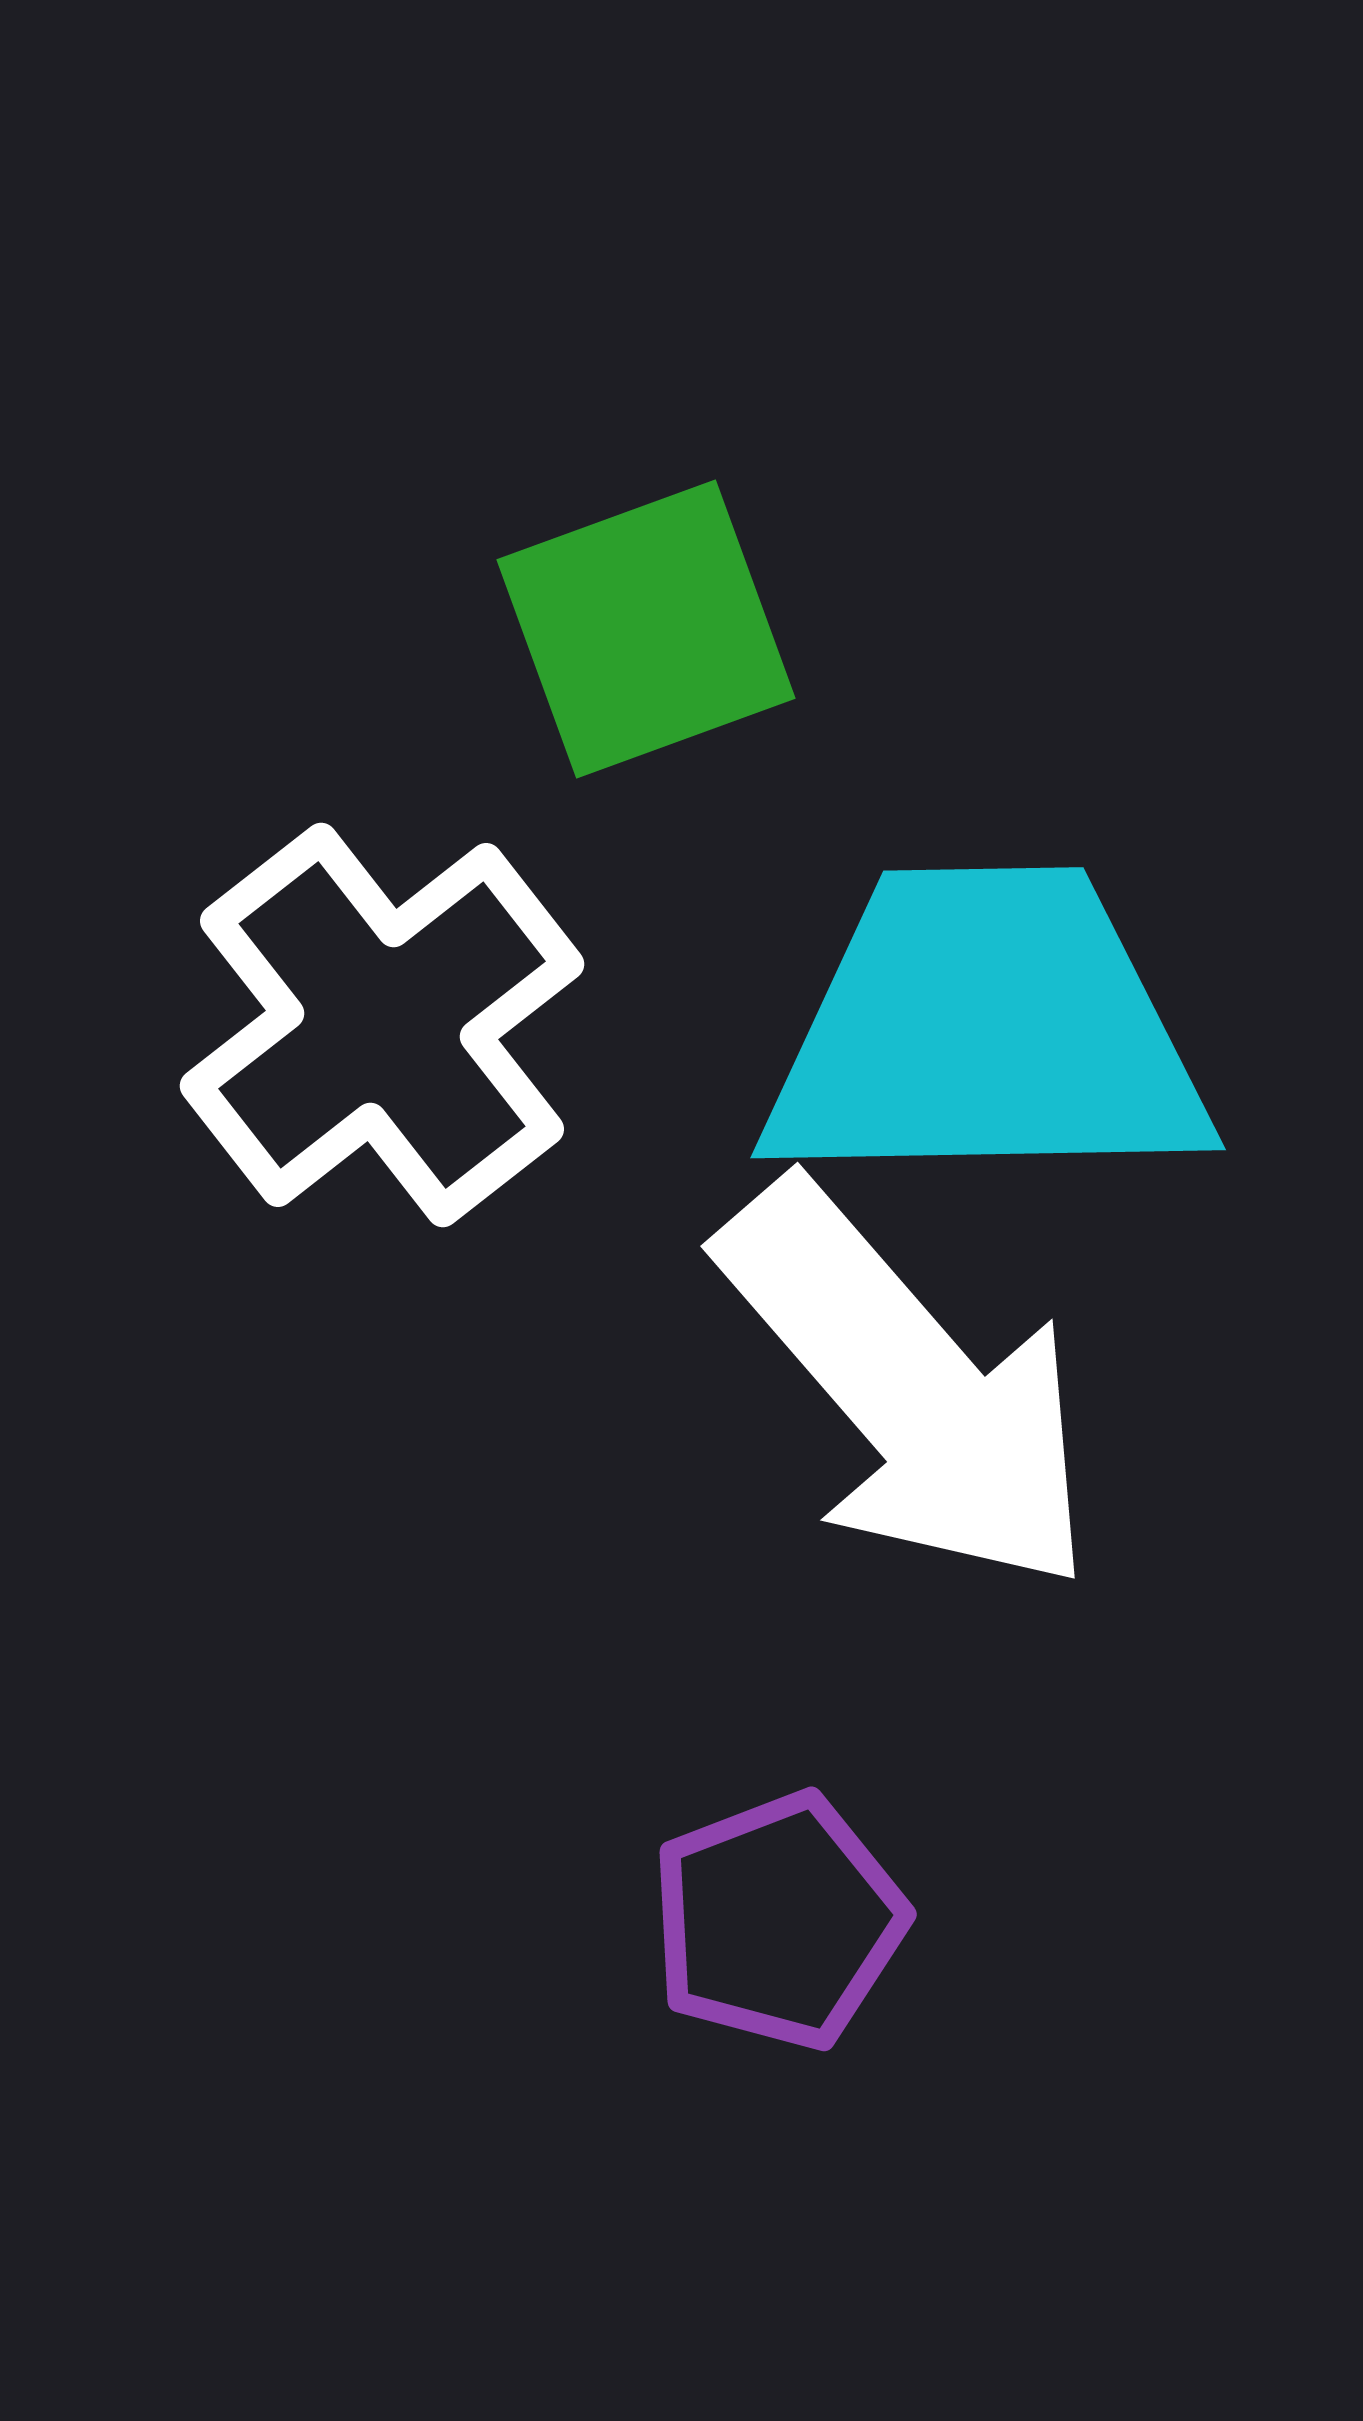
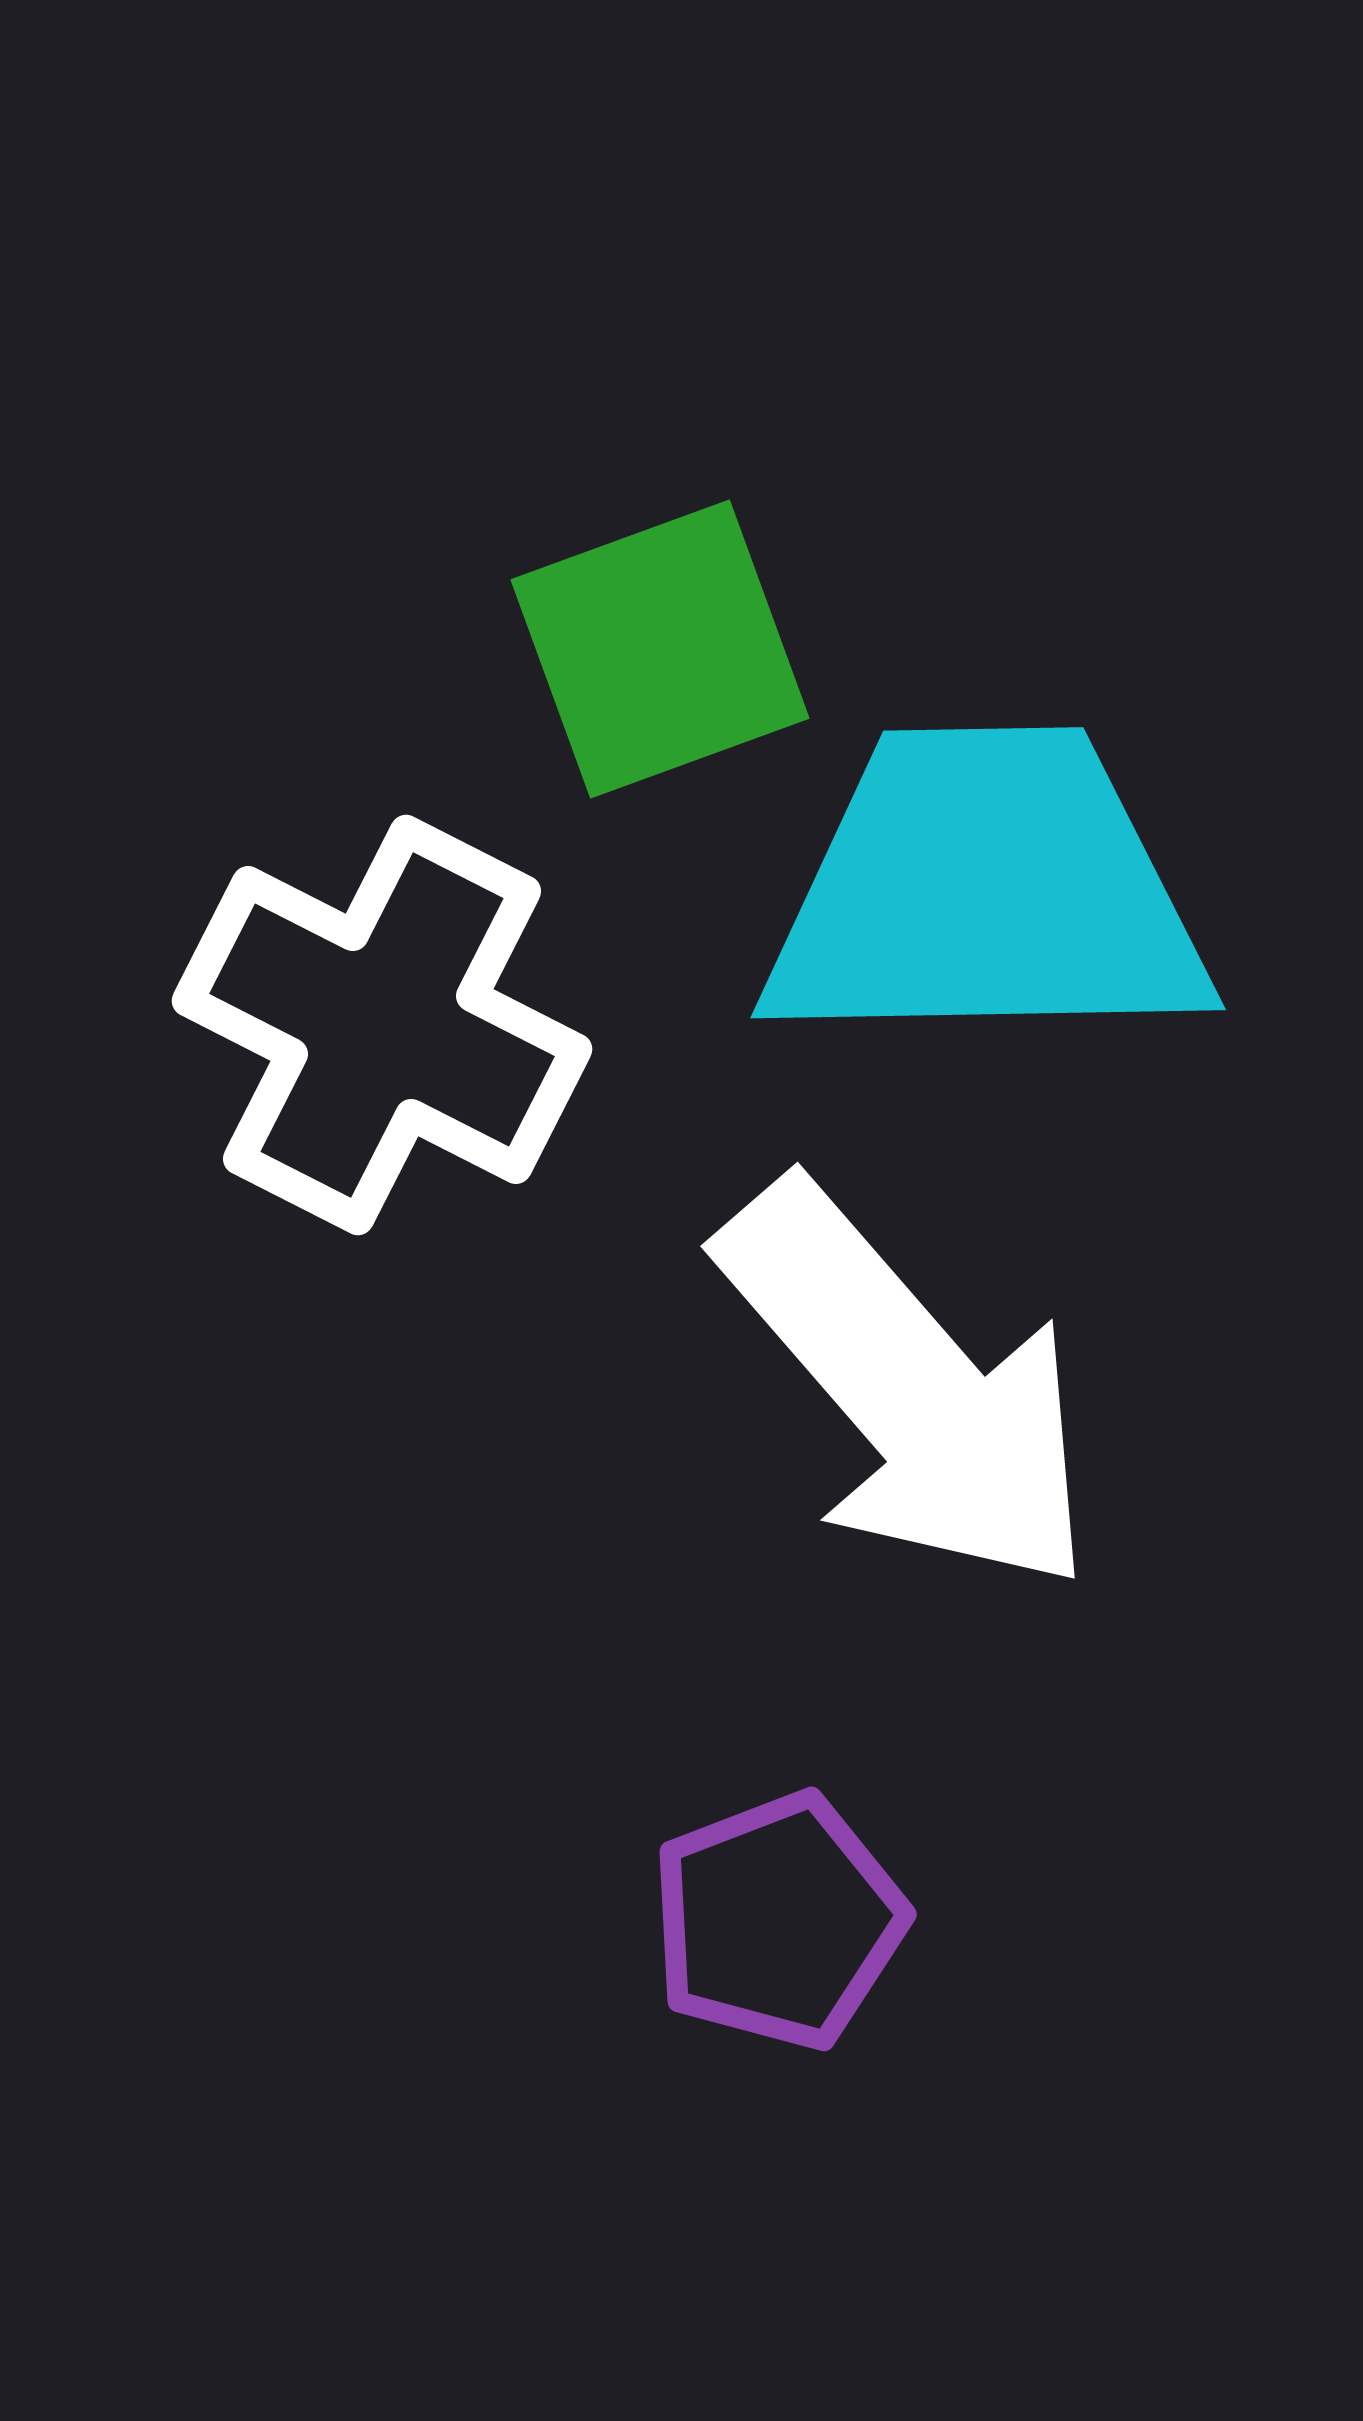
green square: moved 14 px right, 20 px down
white cross: rotated 25 degrees counterclockwise
cyan trapezoid: moved 140 px up
